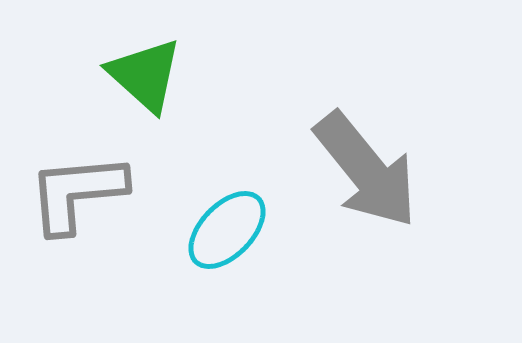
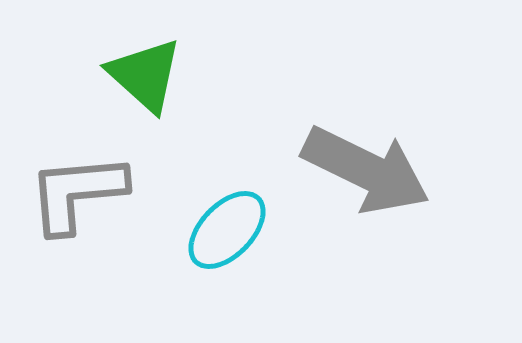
gray arrow: rotated 25 degrees counterclockwise
